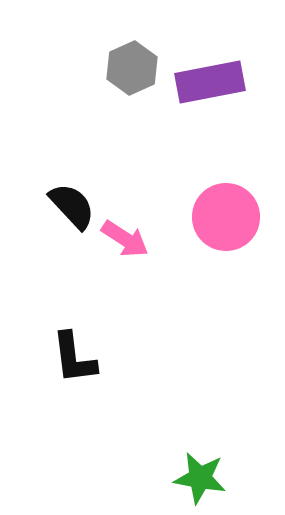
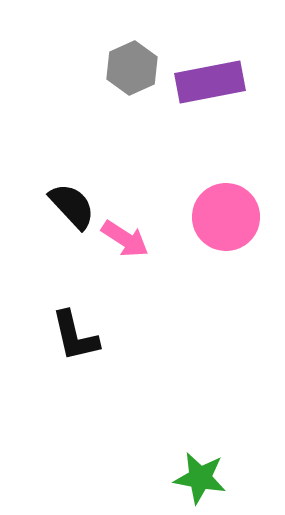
black L-shape: moved 1 px right, 22 px up; rotated 6 degrees counterclockwise
